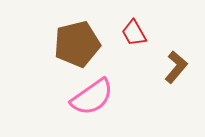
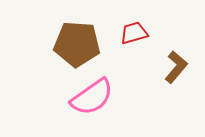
red trapezoid: rotated 104 degrees clockwise
brown pentagon: rotated 18 degrees clockwise
